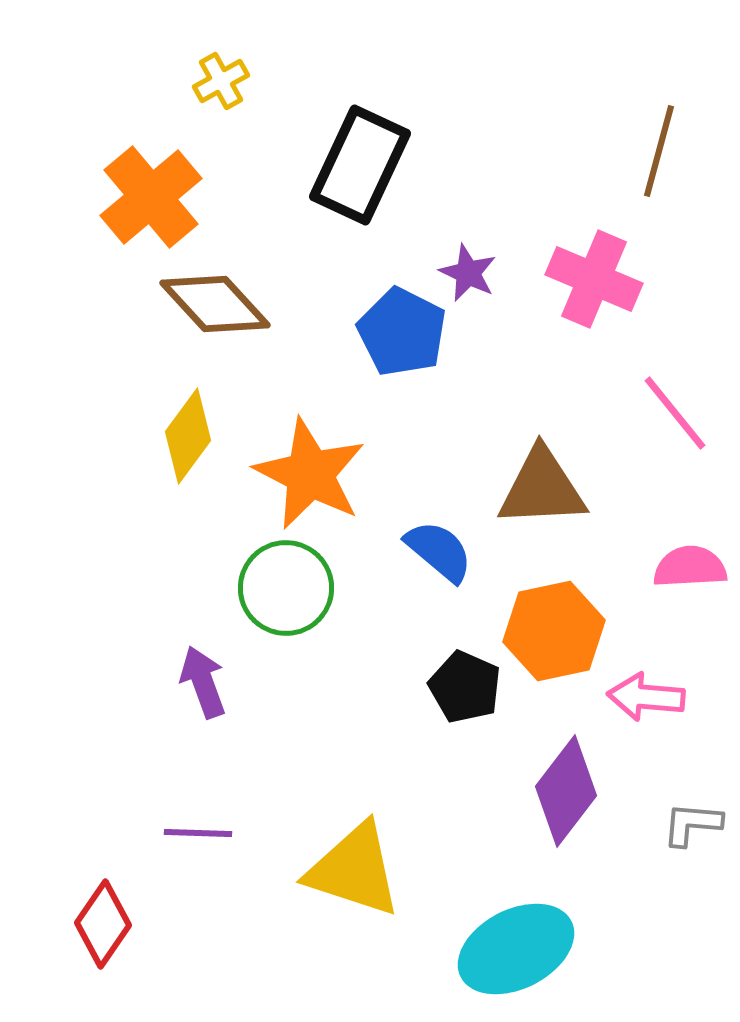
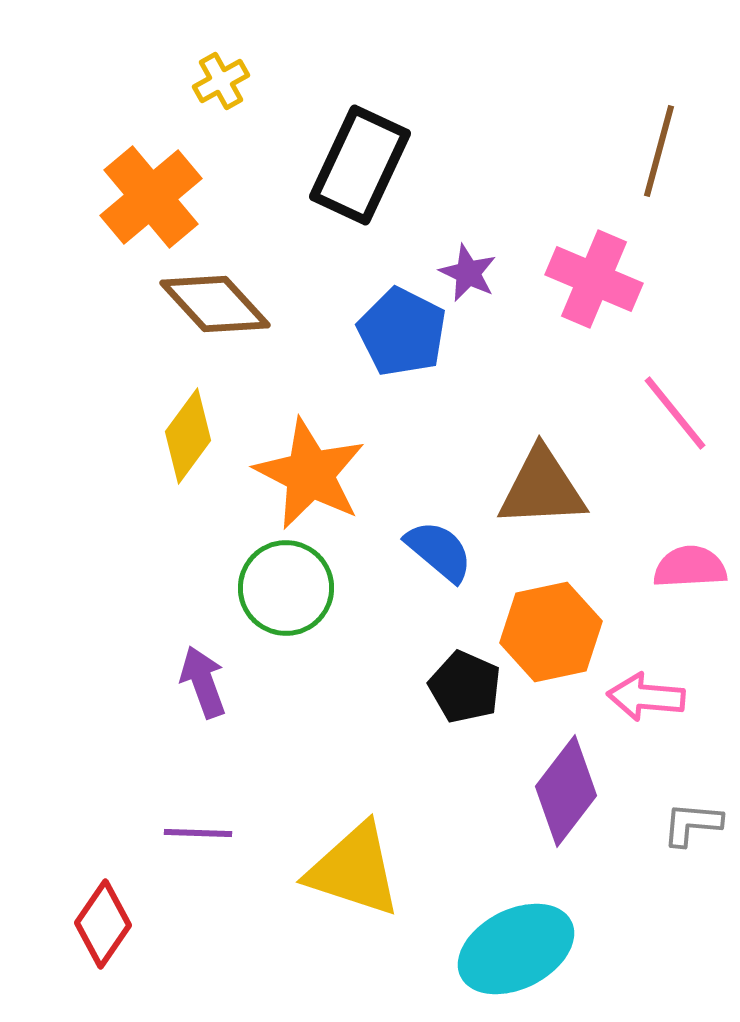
orange hexagon: moved 3 px left, 1 px down
